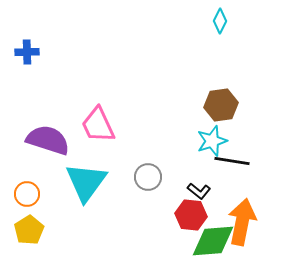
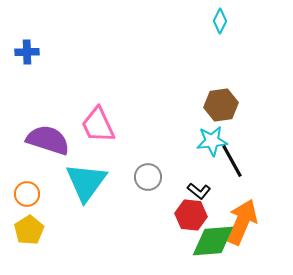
cyan star: rotated 12 degrees clockwise
black line: rotated 52 degrees clockwise
orange arrow: rotated 12 degrees clockwise
